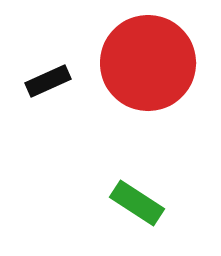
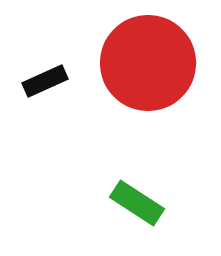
black rectangle: moved 3 px left
